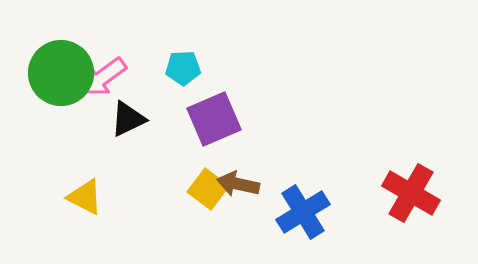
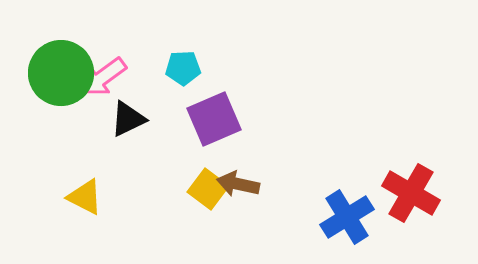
blue cross: moved 44 px right, 5 px down
